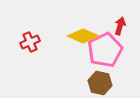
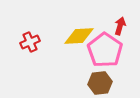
yellow diamond: moved 4 px left; rotated 28 degrees counterclockwise
pink pentagon: rotated 12 degrees counterclockwise
brown hexagon: rotated 20 degrees counterclockwise
